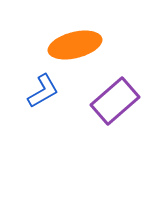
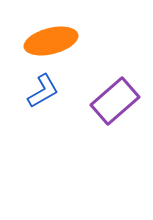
orange ellipse: moved 24 px left, 4 px up
